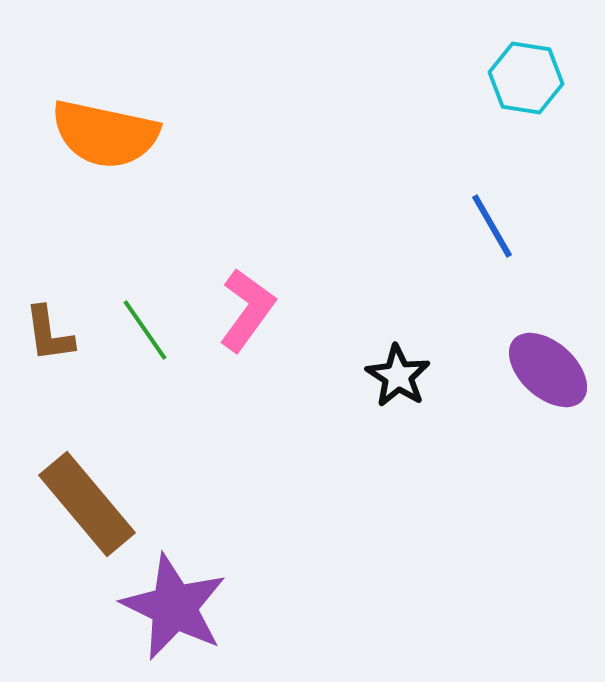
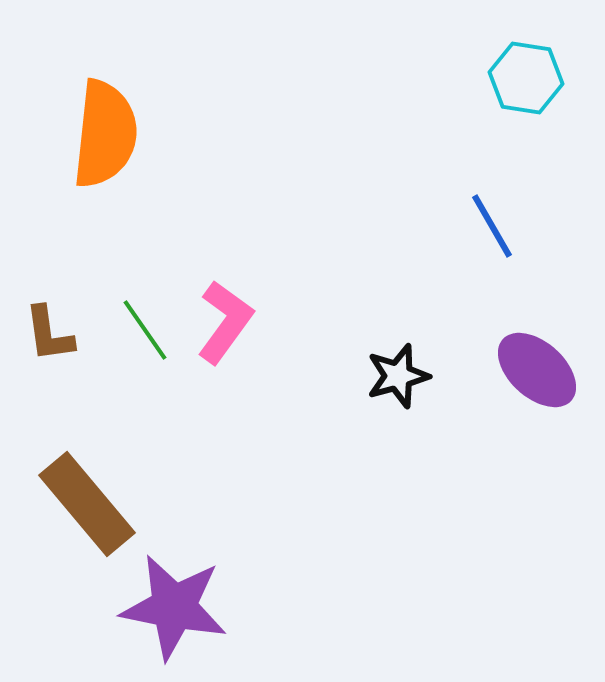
orange semicircle: rotated 96 degrees counterclockwise
pink L-shape: moved 22 px left, 12 px down
purple ellipse: moved 11 px left
black star: rotated 24 degrees clockwise
purple star: rotated 15 degrees counterclockwise
